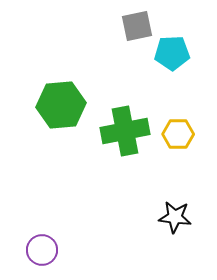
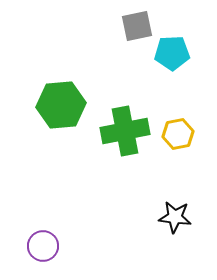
yellow hexagon: rotated 12 degrees counterclockwise
purple circle: moved 1 px right, 4 px up
